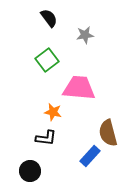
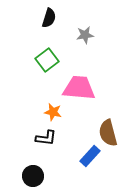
black semicircle: rotated 54 degrees clockwise
black circle: moved 3 px right, 5 px down
